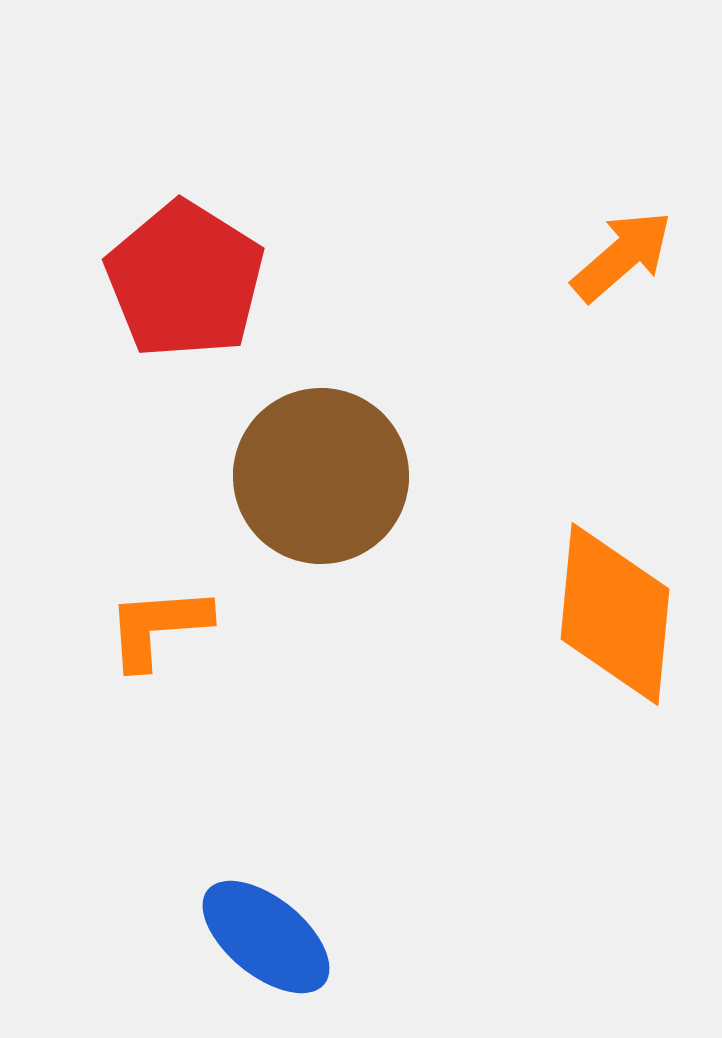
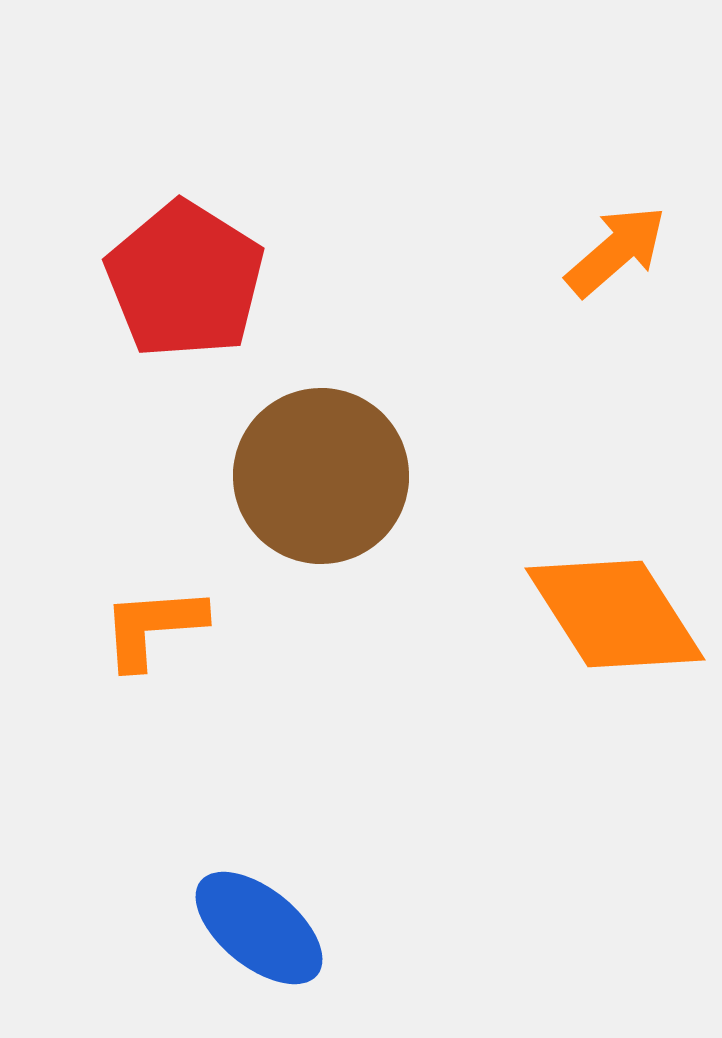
orange arrow: moved 6 px left, 5 px up
orange diamond: rotated 38 degrees counterclockwise
orange L-shape: moved 5 px left
blue ellipse: moved 7 px left, 9 px up
